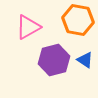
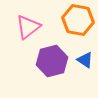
pink triangle: rotated 8 degrees counterclockwise
purple hexagon: moved 2 px left, 1 px down
